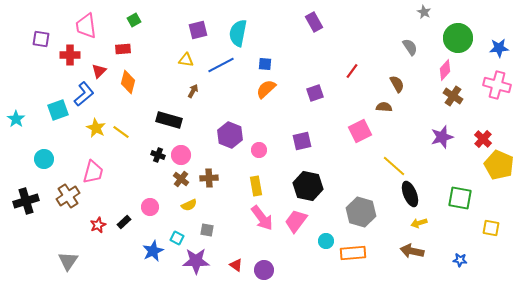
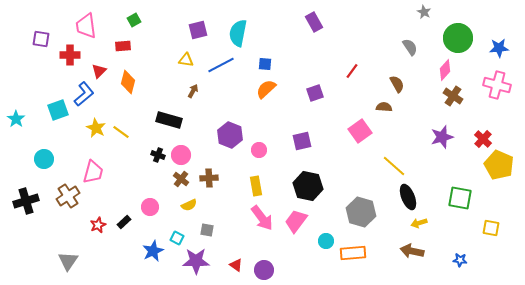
red rectangle at (123, 49): moved 3 px up
pink square at (360, 131): rotated 10 degrees counterclockwise
black ellipse at (410, 194): moved 2 px left, 3 px down
